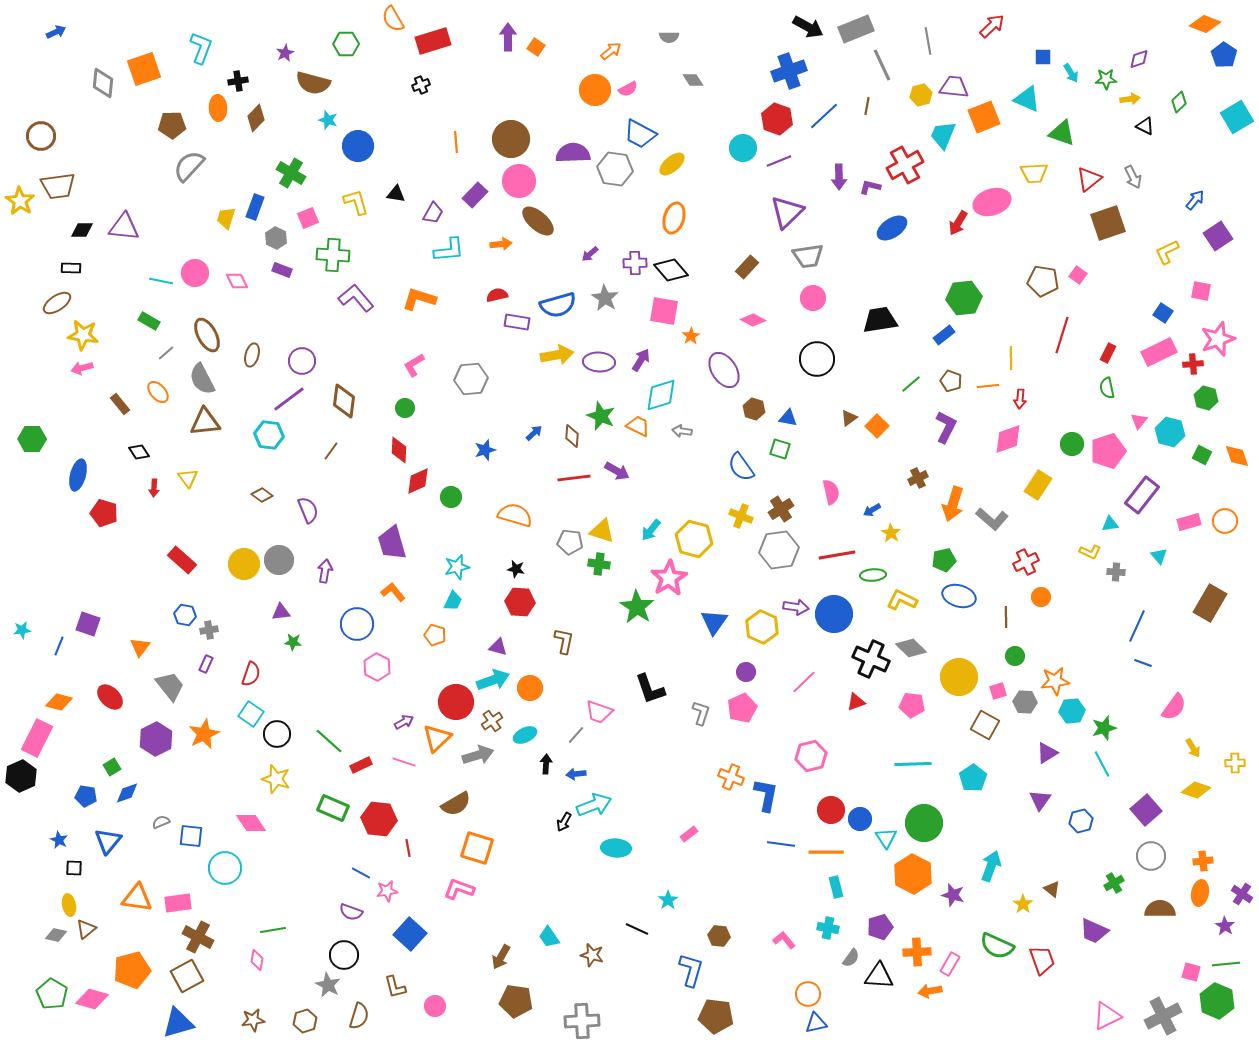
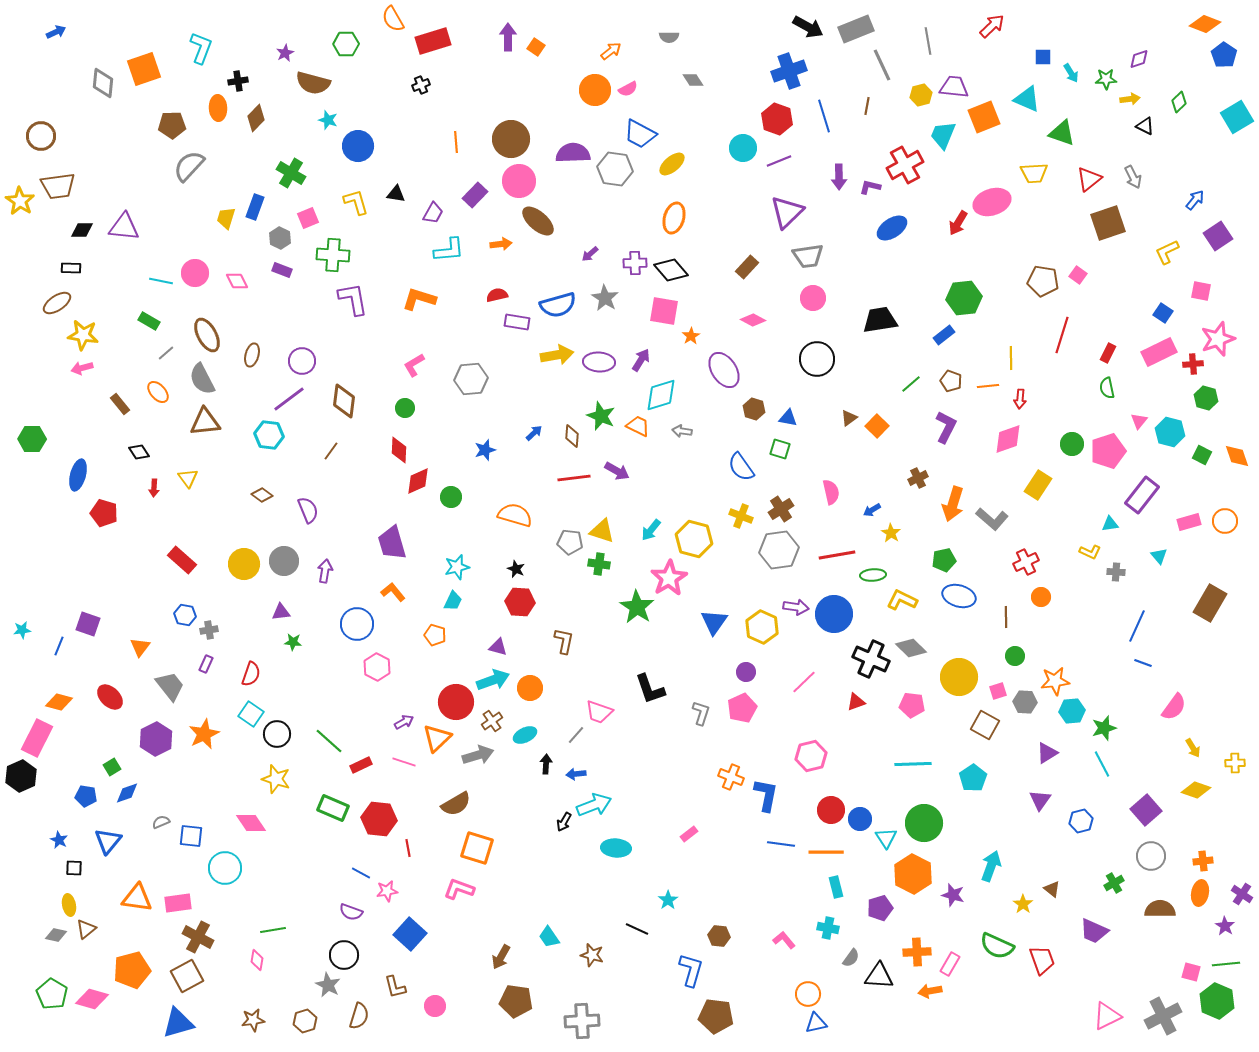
blue line at (824, 116): rotated 64 degrees counterclockwise
gray hexagon at (276, 238): moved 4 px right
purple L-shape at (356, 298): moved 3 px left, 1 px down; rotated 30 degrees clockwise
gray circle at (279, 560): moved 5 px right, 1 px down
black star at (516, 569): rotated 12 degrees clockwise
purple pentagon at (880, 927): moved 19 px up
